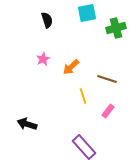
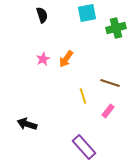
black semicircle: moved 5 px left, 5 px up
orange arrow: moved 5 px left, 8 px up; rotated 12 degrees counterclockwise
brown line: moved 3 px right, 4 px down
